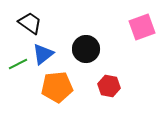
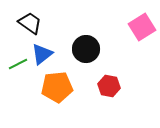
pink square: rotated 12 degrees counterclockwise
blue triangle: moved 1 px left
